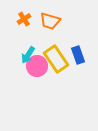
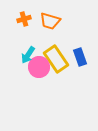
orange cross: rotated 16 degrees clockwise
blue rectangle: moved 2 px right, 2 px down
pink circle: moved 2 px right, 1 px down
